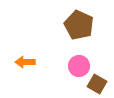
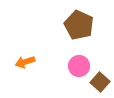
orange arrow: rotated 18 degrees counterclockwise
brown square: moved 3 px right, 2 px up; rotated 12 degrees clockwise
